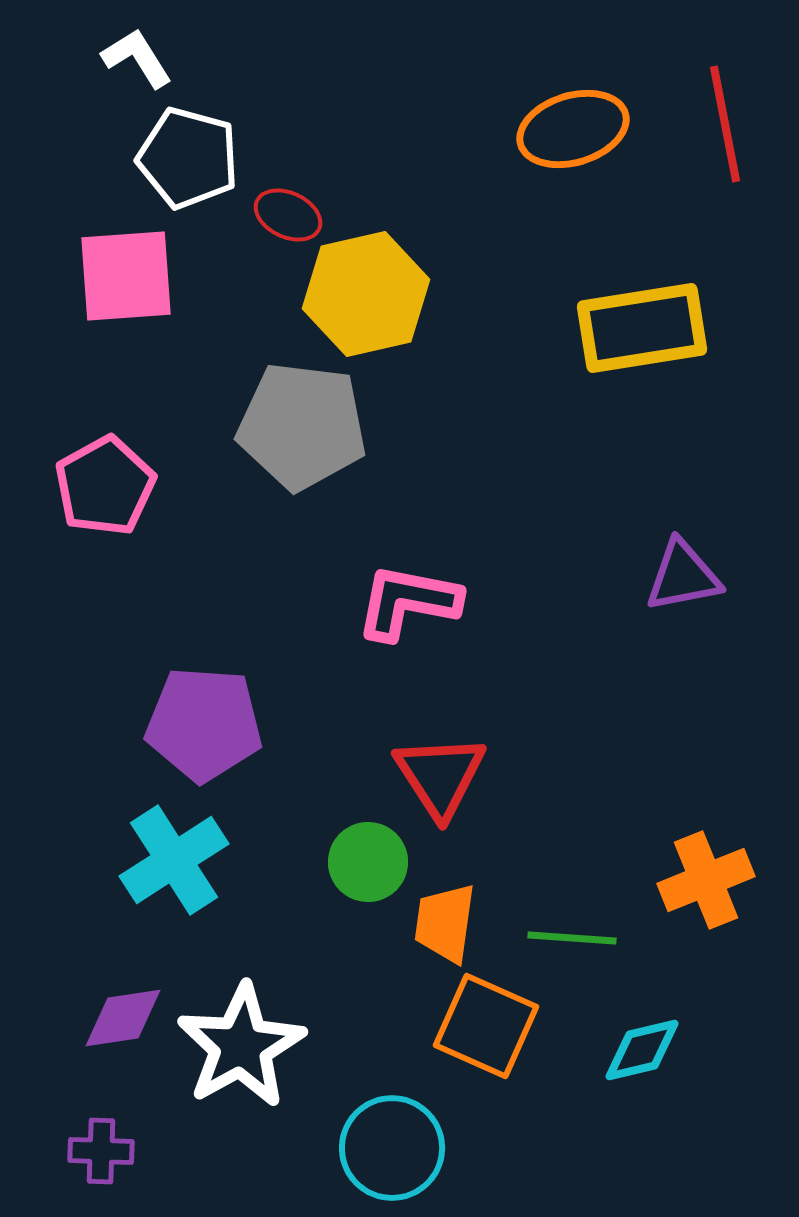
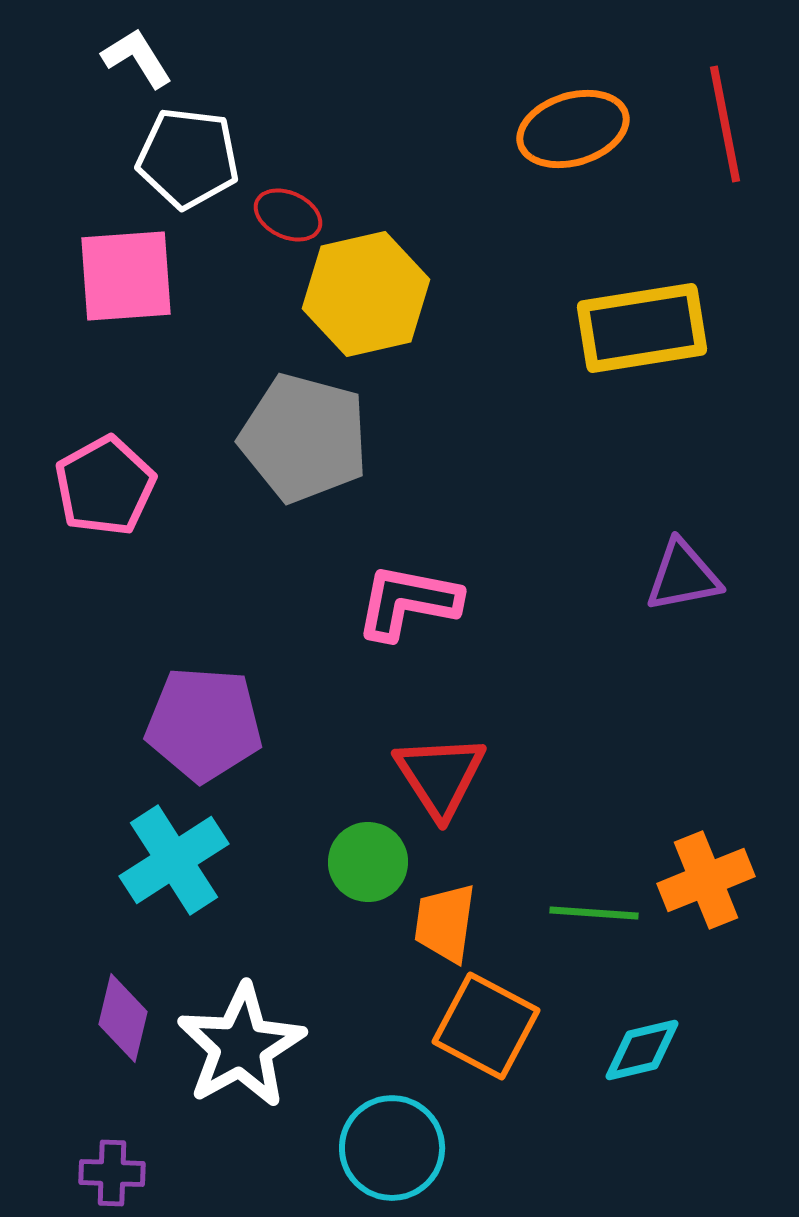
white pentagon: rotated 8 degrees counterclockwise
gray pentagon: moved 2 px right, 12 px down; rotated 8 degrees clockwise
green line: moved 22 px right, 25 px up
purple diamond: rotated 68 degrees counterclockwise
orange square: rotated 4 degrees clockwise
purple cross: moved 11 px right, 22 px down
